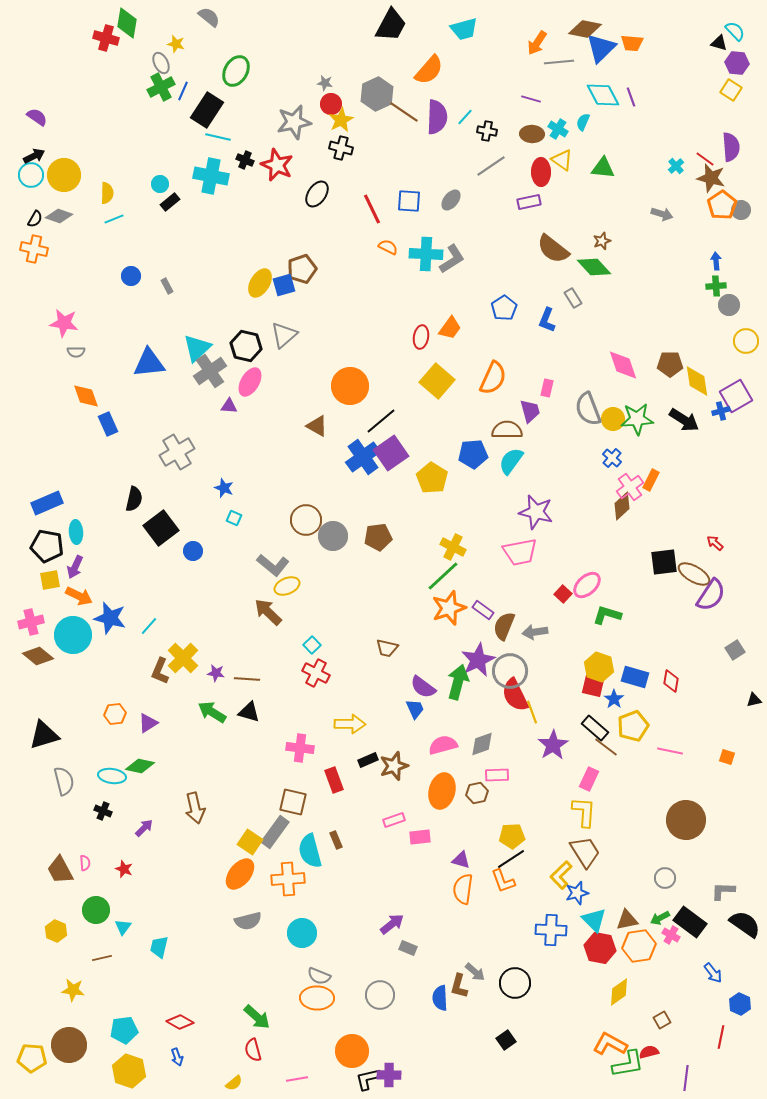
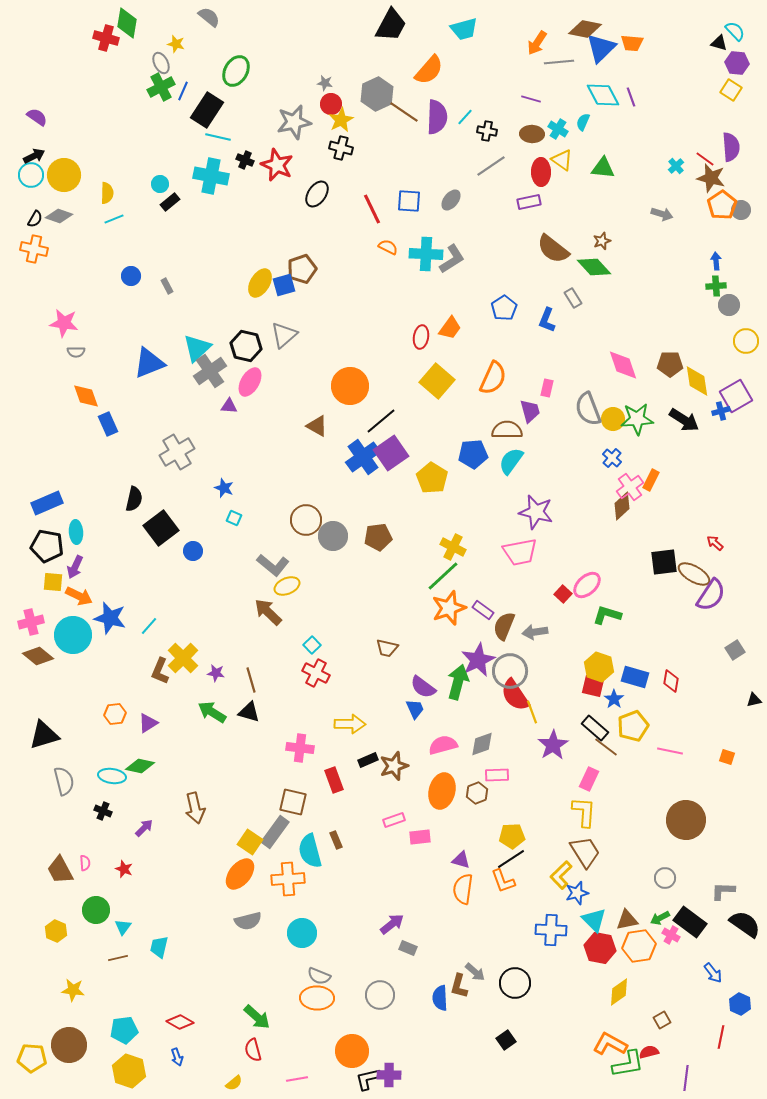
blue triangle at (149, 363): rotated 16 degrees counterclockwise
yellow square at (50, 580): moved 3 px right, 2 px down; rotated 15 degrees clockwise
brown line at (247, 679): moved 4 px right, 1 px down; rotated 70 degrees clockwise
red semicircle at (515, 695): rotated 8 degrees counterclockwise
brown hexagon at (477, 793): rotated 10 degrees counterclockwise
brown line at (102, 958): moved 16 px right
